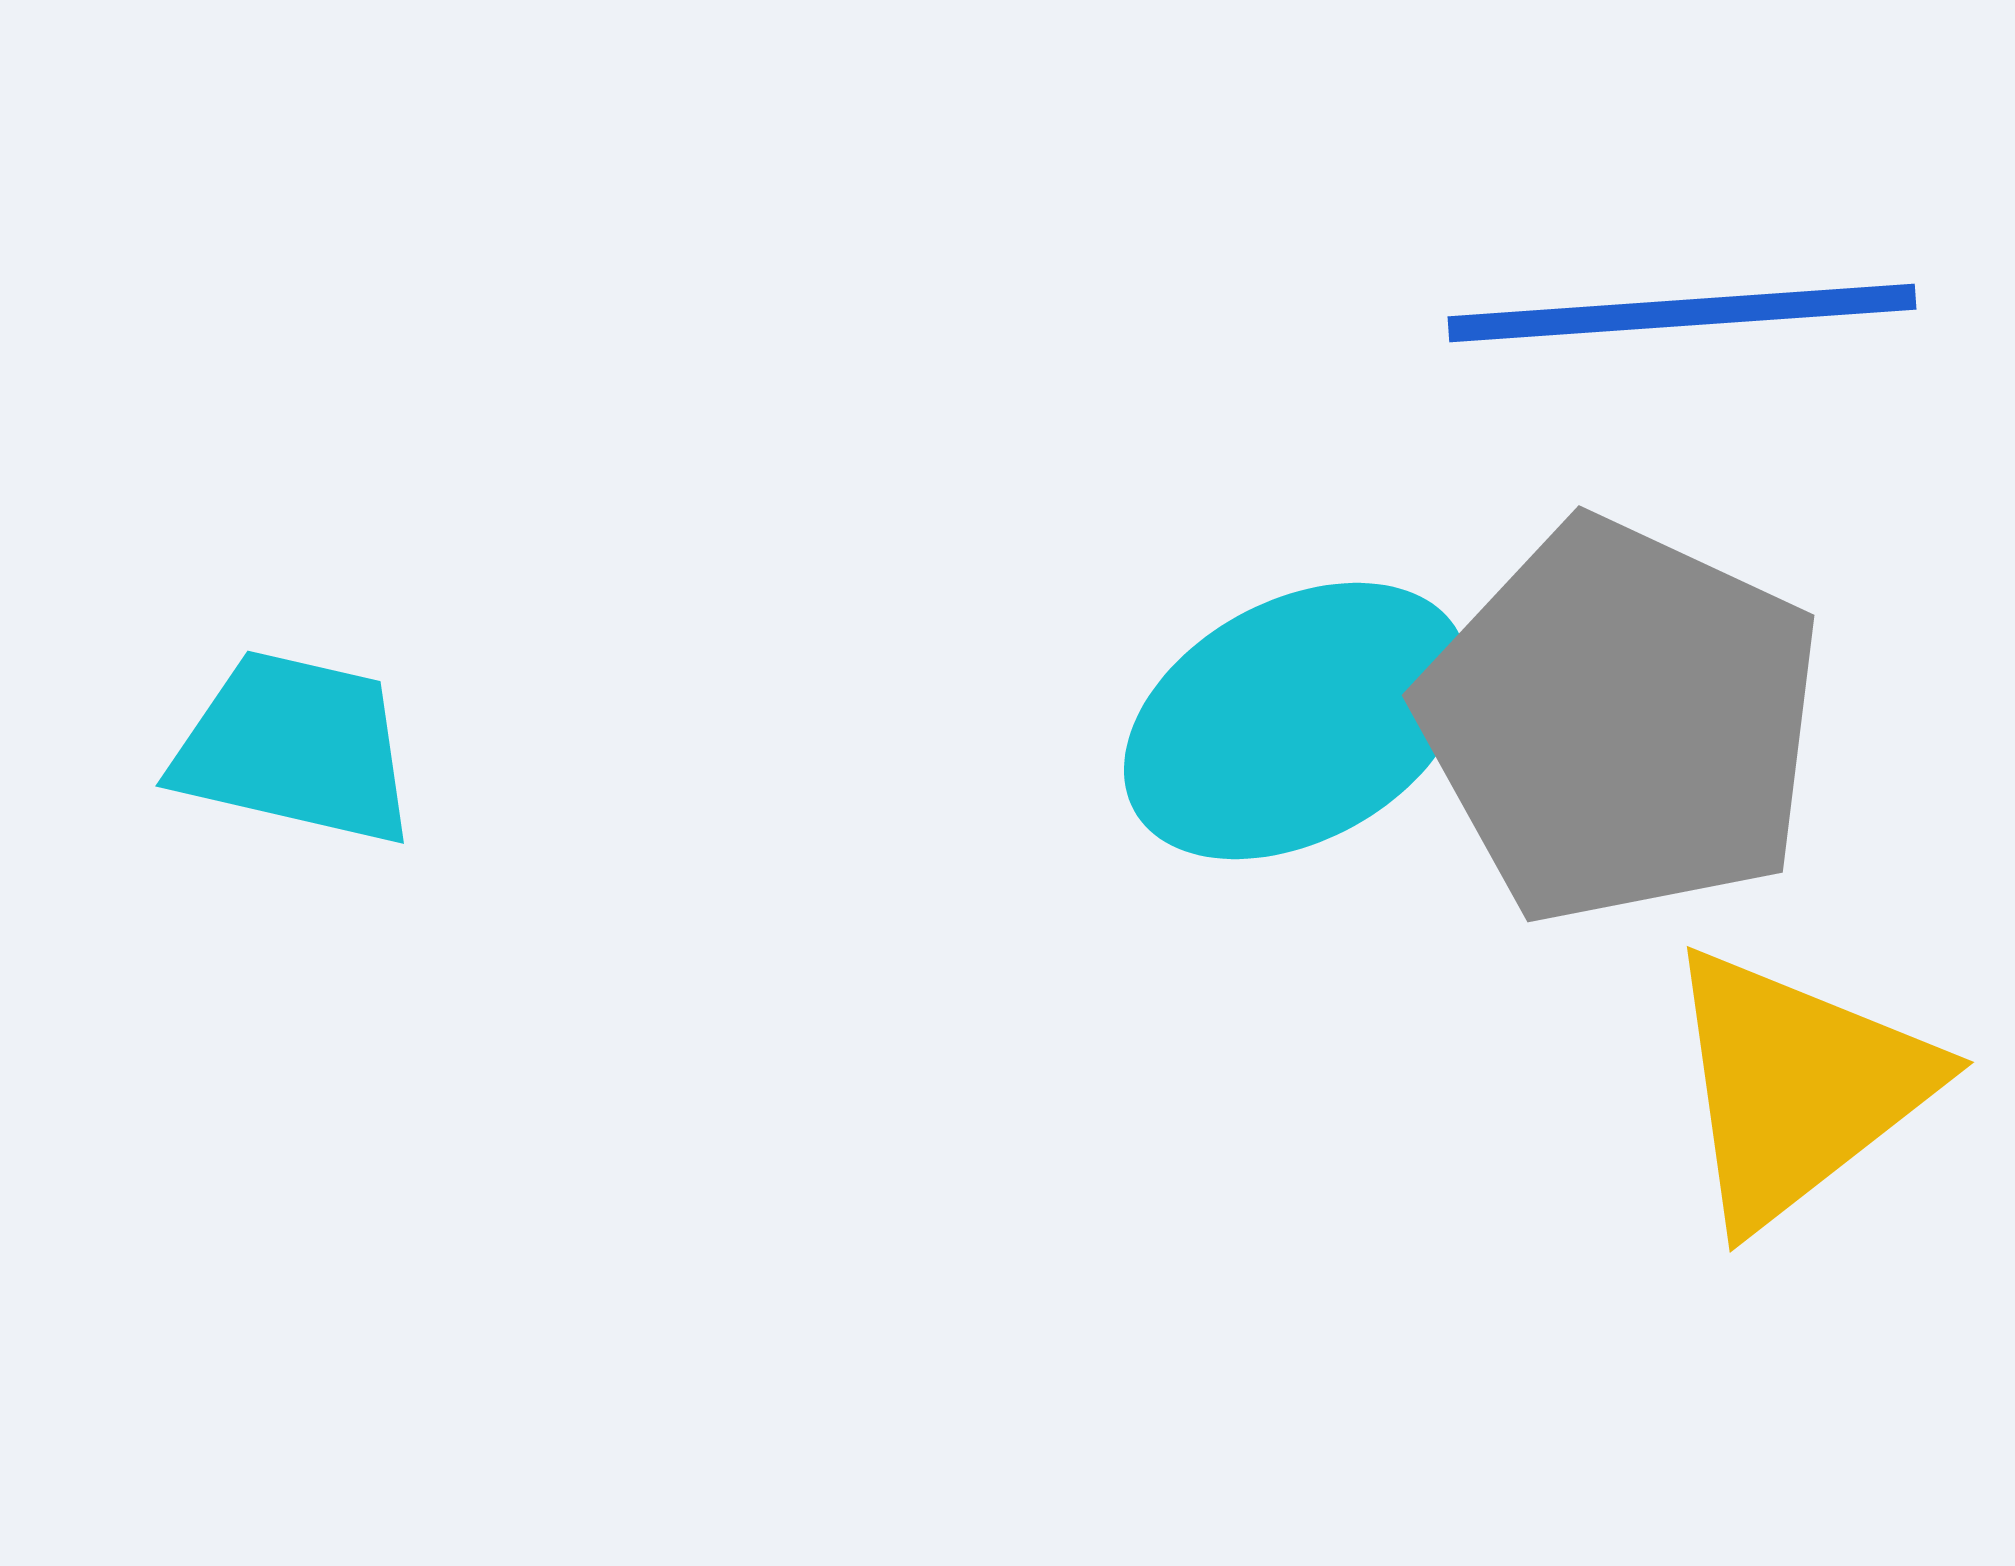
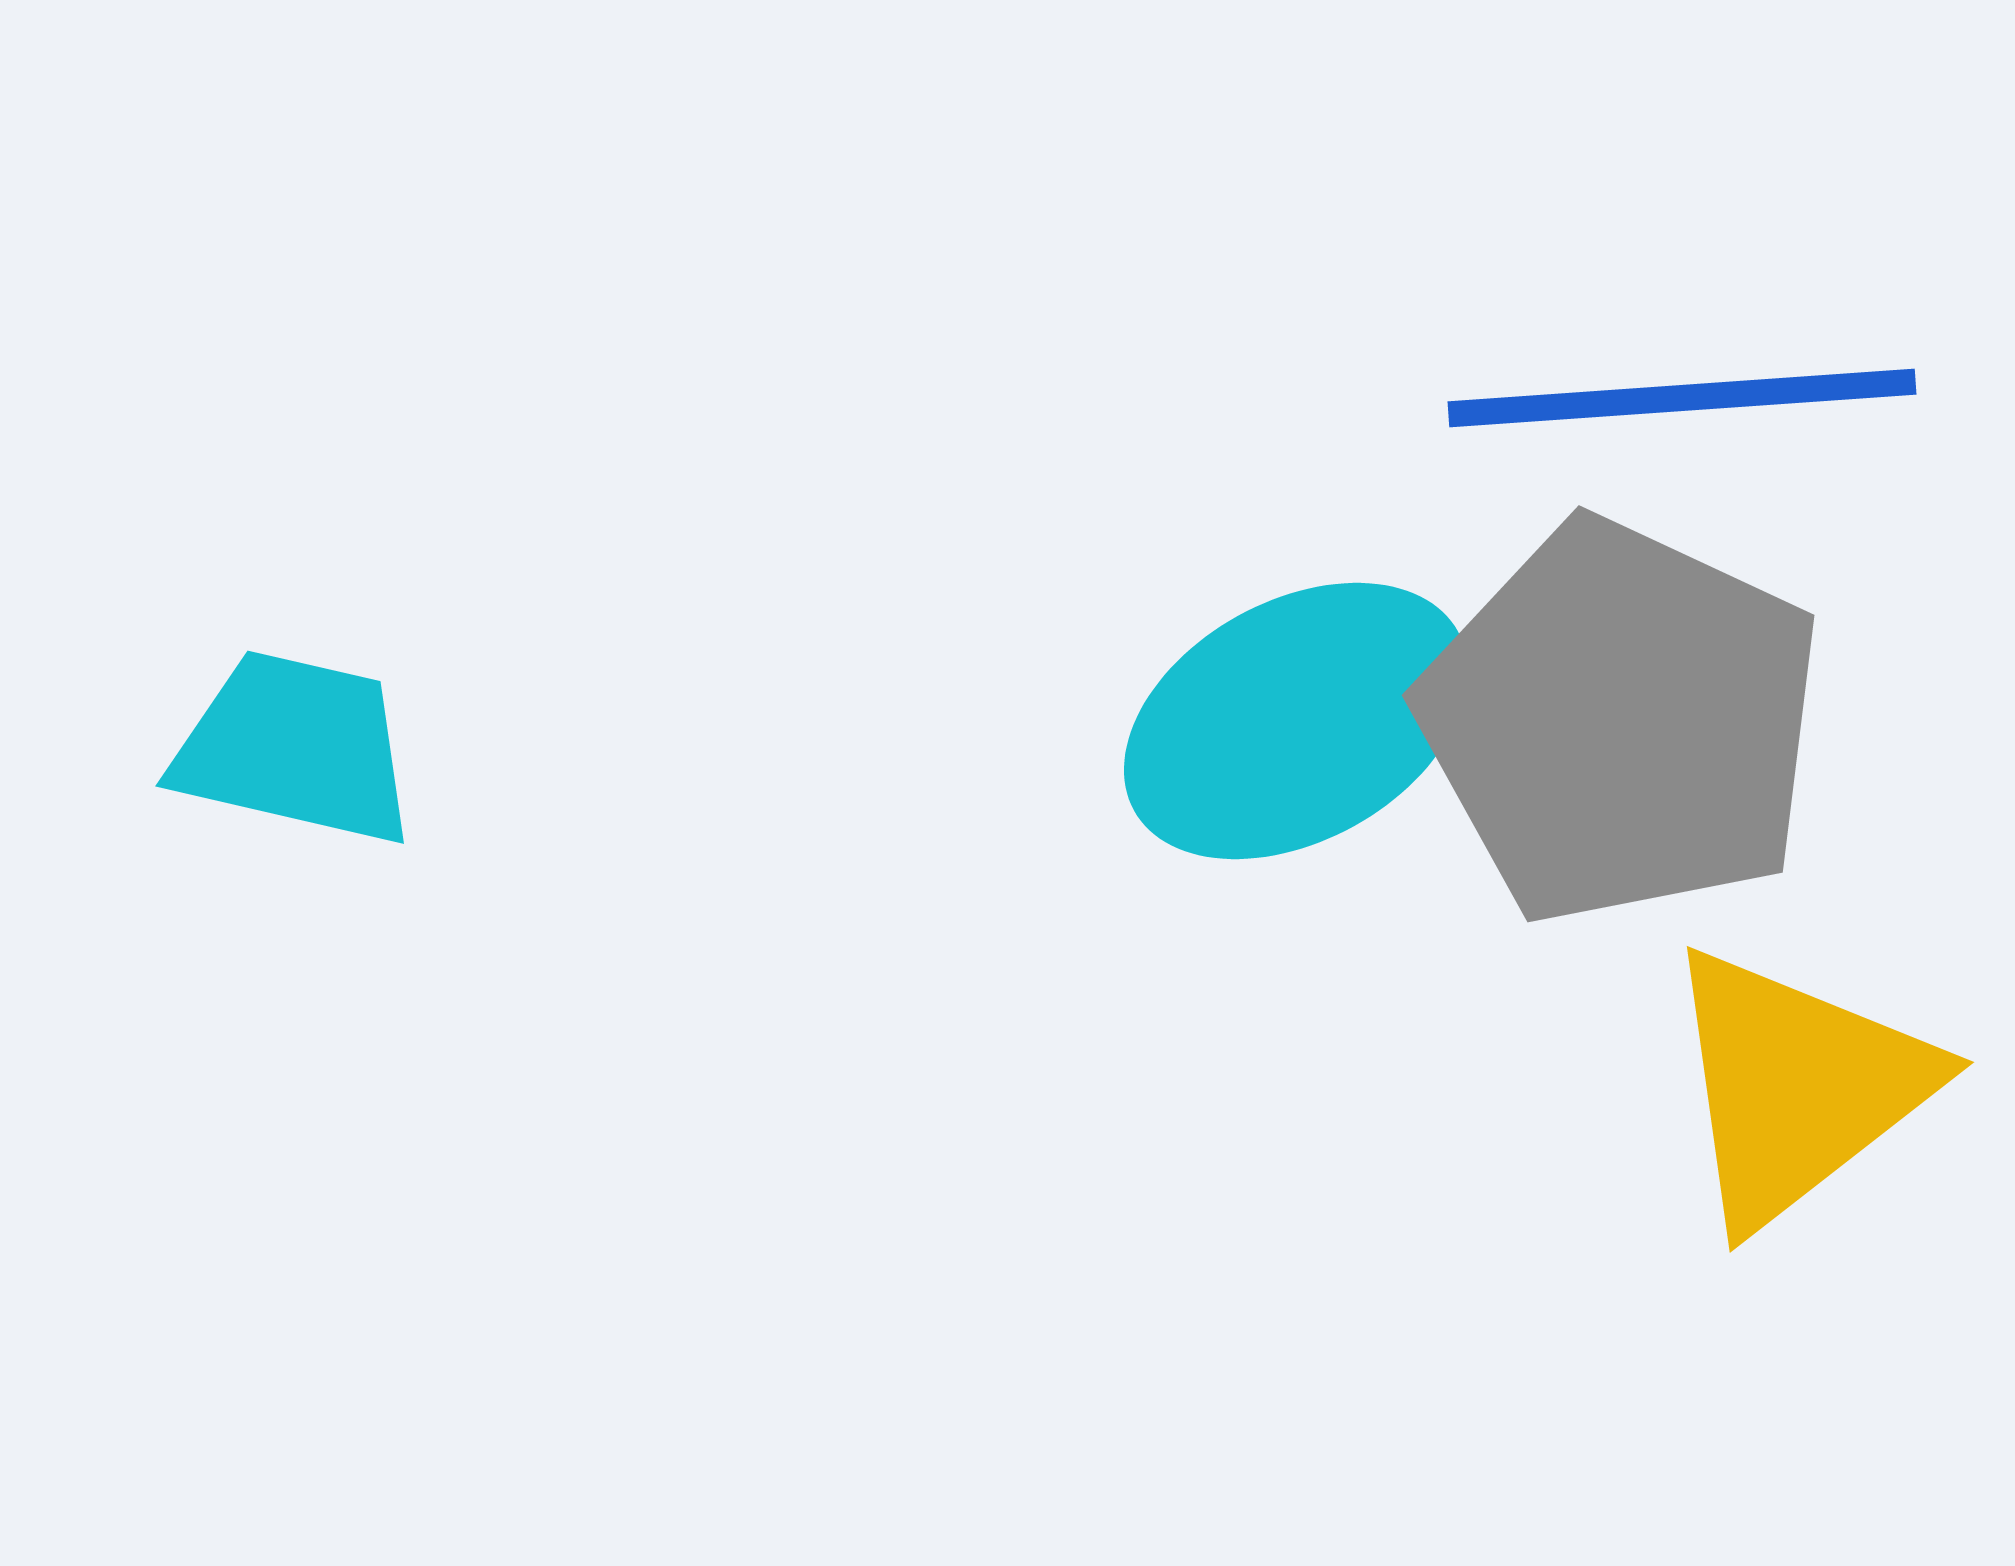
blue line: moved 85 px down
